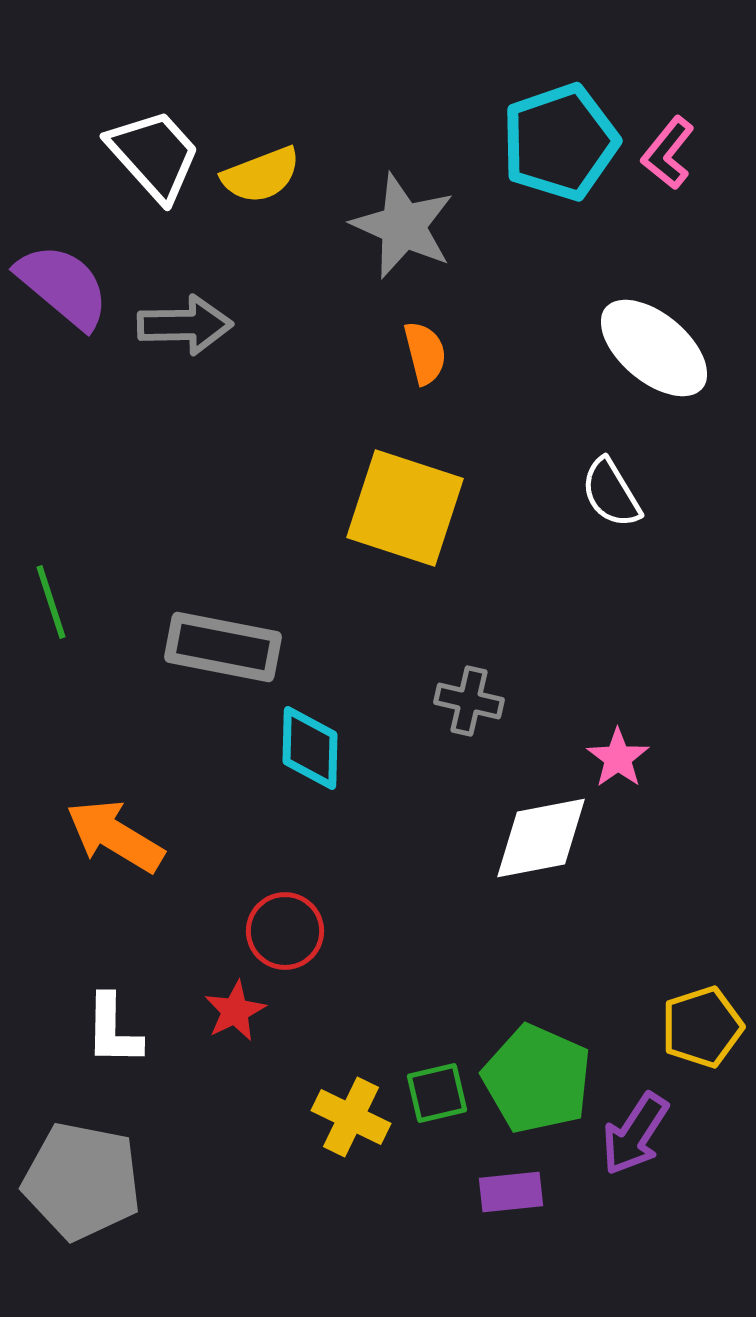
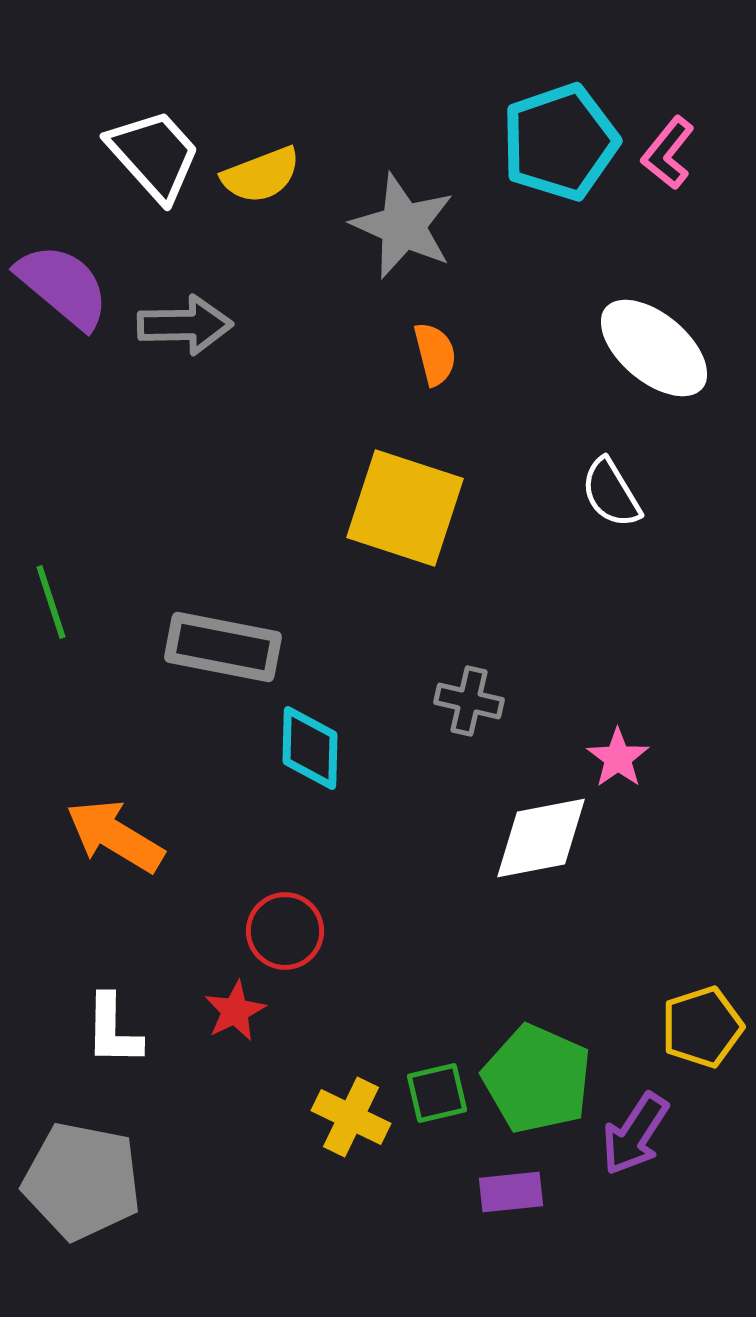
orange semicircle: moved 10 px right, 1 px down
